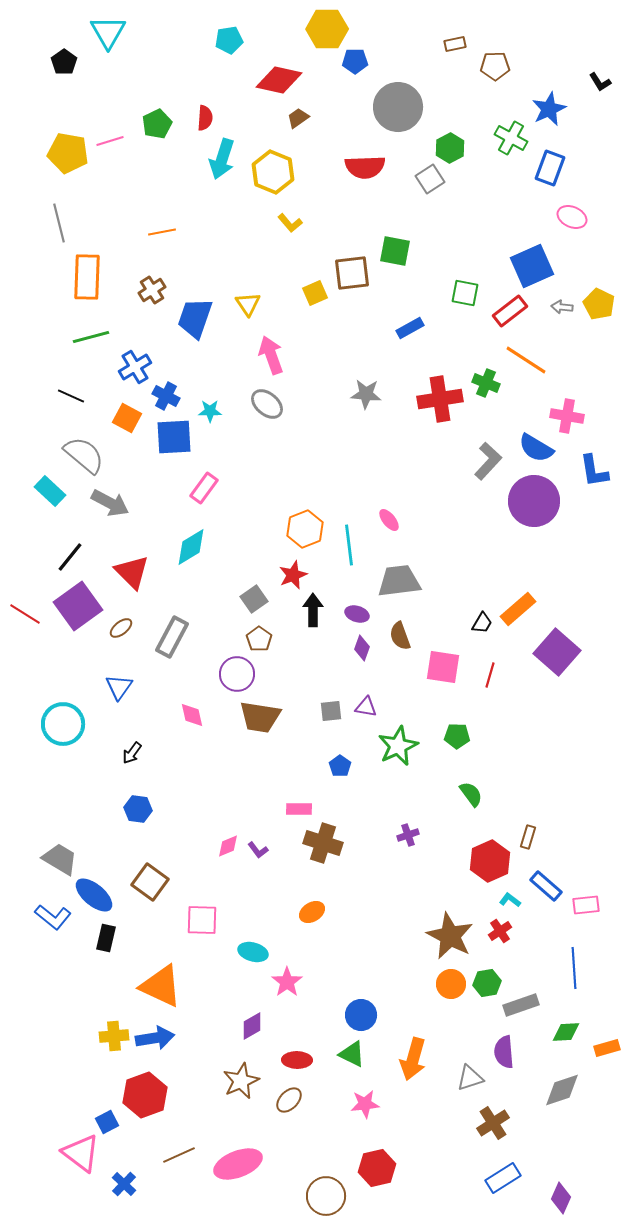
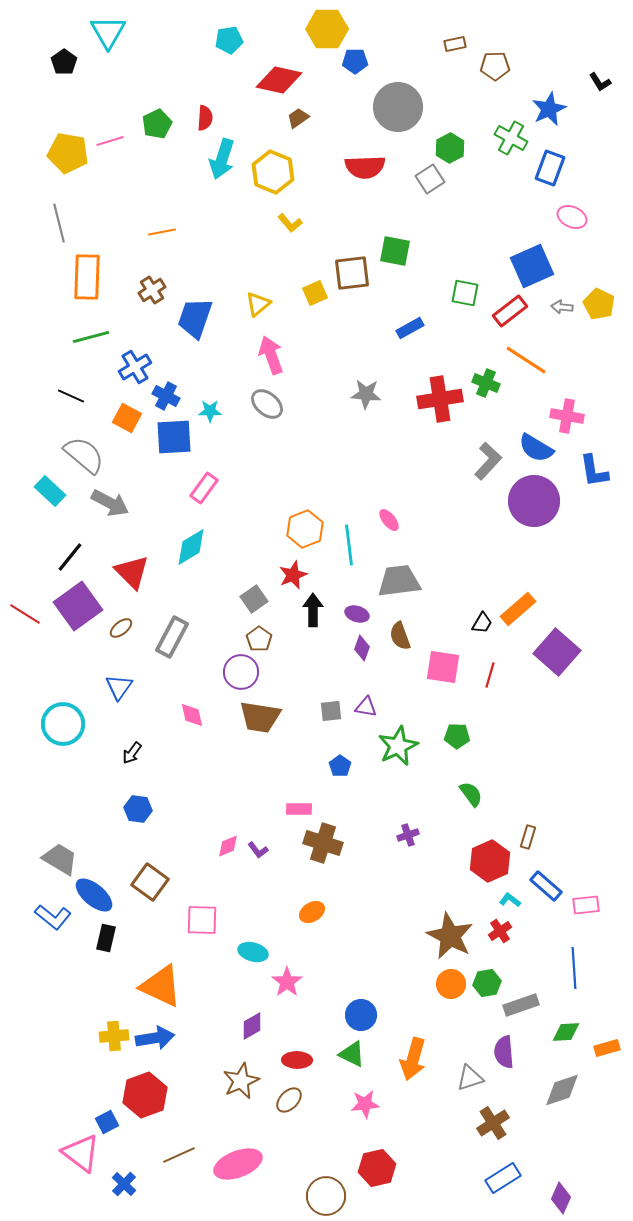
yellow triangle at (248, 304): moved 10 px right; rotated 24 degrees clockwise
purple circle at (237, 674): moved 4 px right, 2 px up
